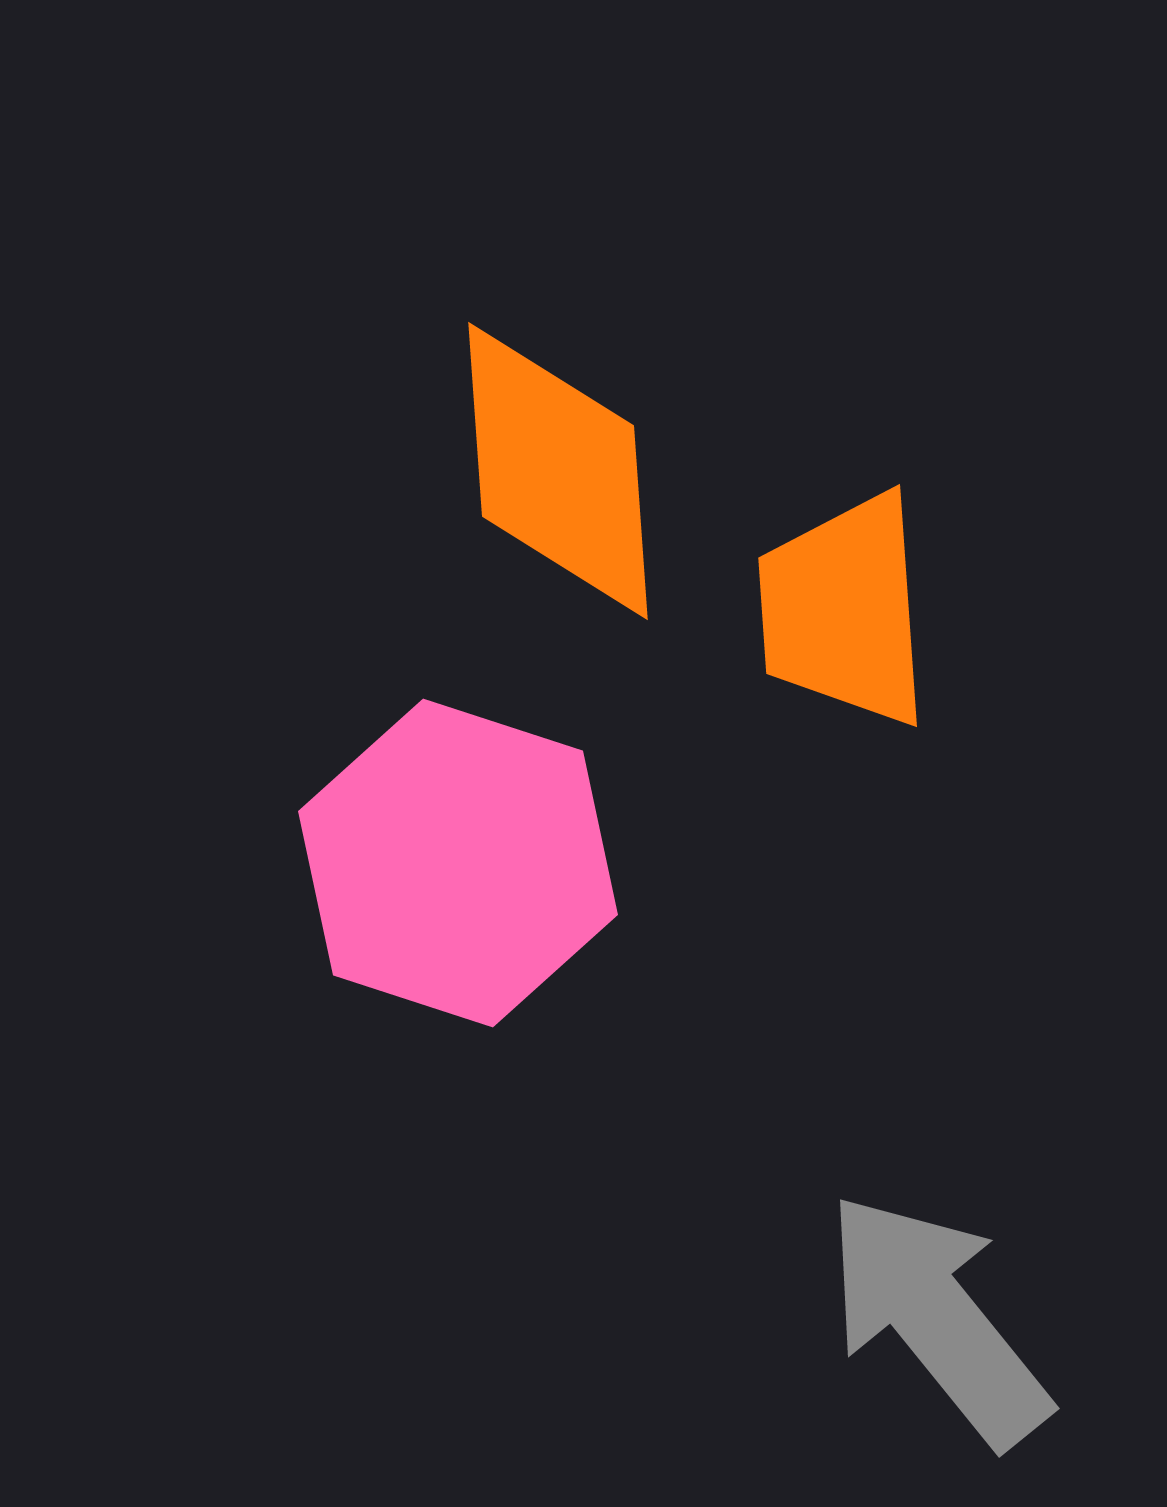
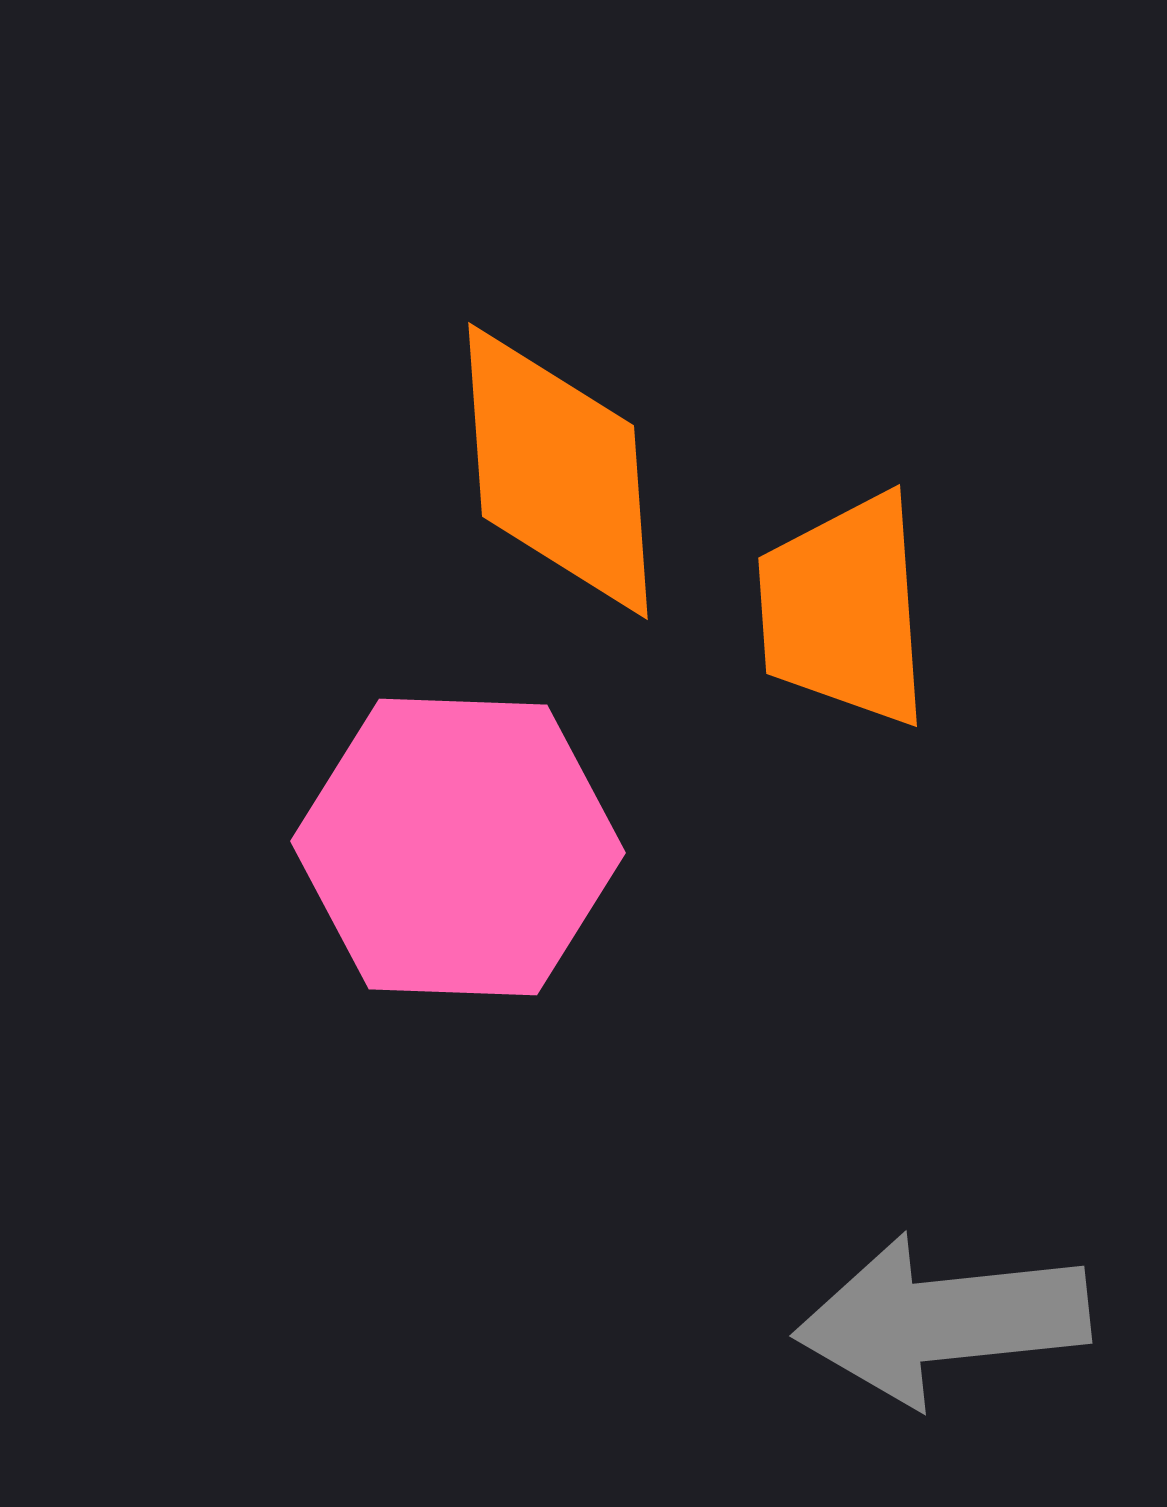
pink hexagon: moved 16 px up; rotated 16 degrees counterclockwise
gray arrow: moved 5 px right, 1 px down; rotated 57 degrees counterclockwise
